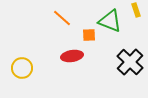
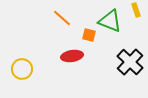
orange square: rotated 16 degrees clockwise
yellow circle: moved 1 px down
